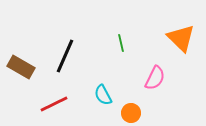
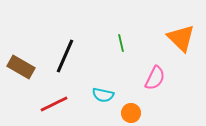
cyan semicircle: rotated 50 degrees counterclockwise
